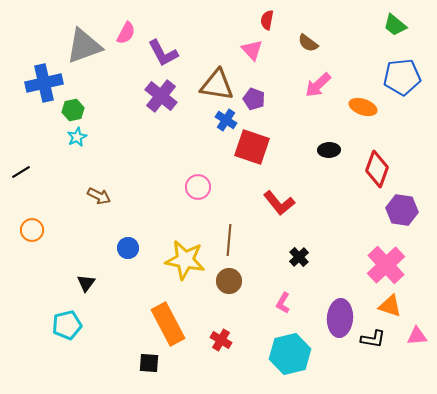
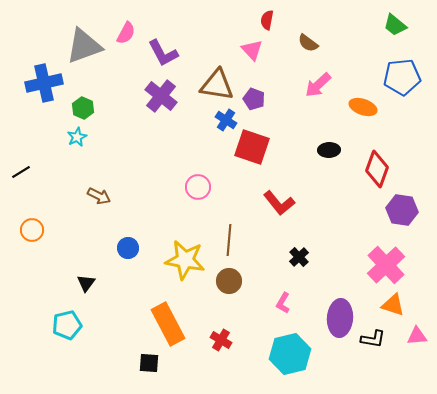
green hexagon at (73, 110): moved 10 px right, 2 px up; rotated 25 degrees counterclockwise
orange triangle at (390, 306): moved 3 px right, 1 px up
